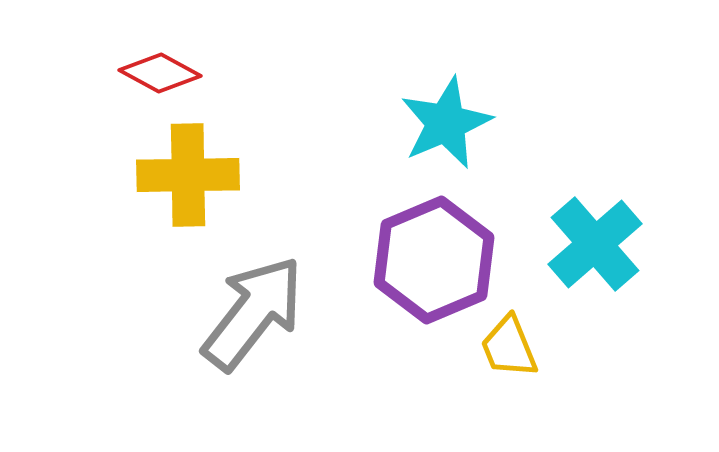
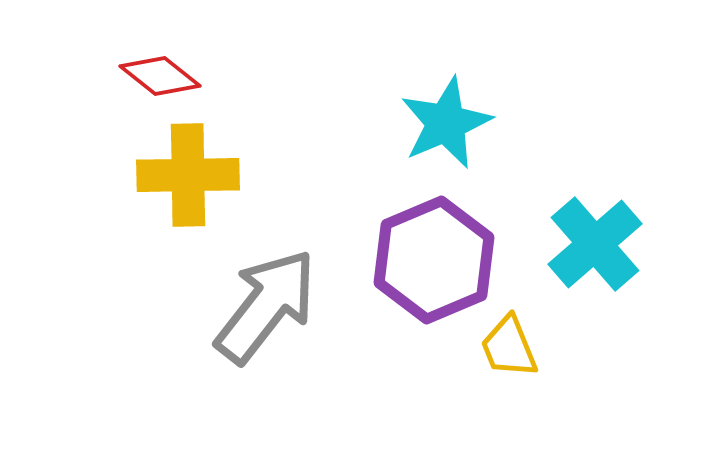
red diamond: moved 3 px down; rotated 10 degrees clockwise
gray arrow: moved 13 px right, 7 px up
